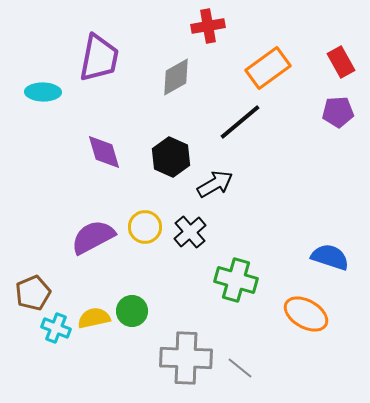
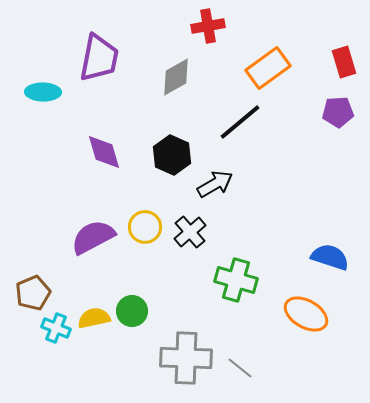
red rectangle: moved 3 px right; rotated 12 degrees clockwise
black hexagon: moved 1 px right, 2 px up
